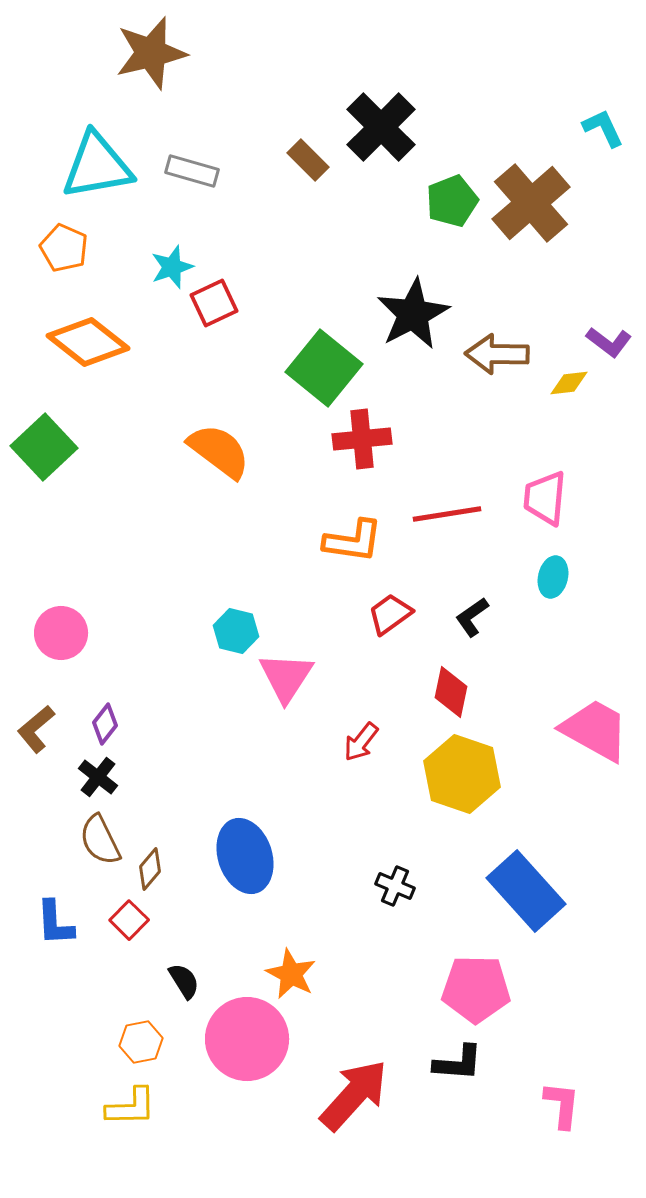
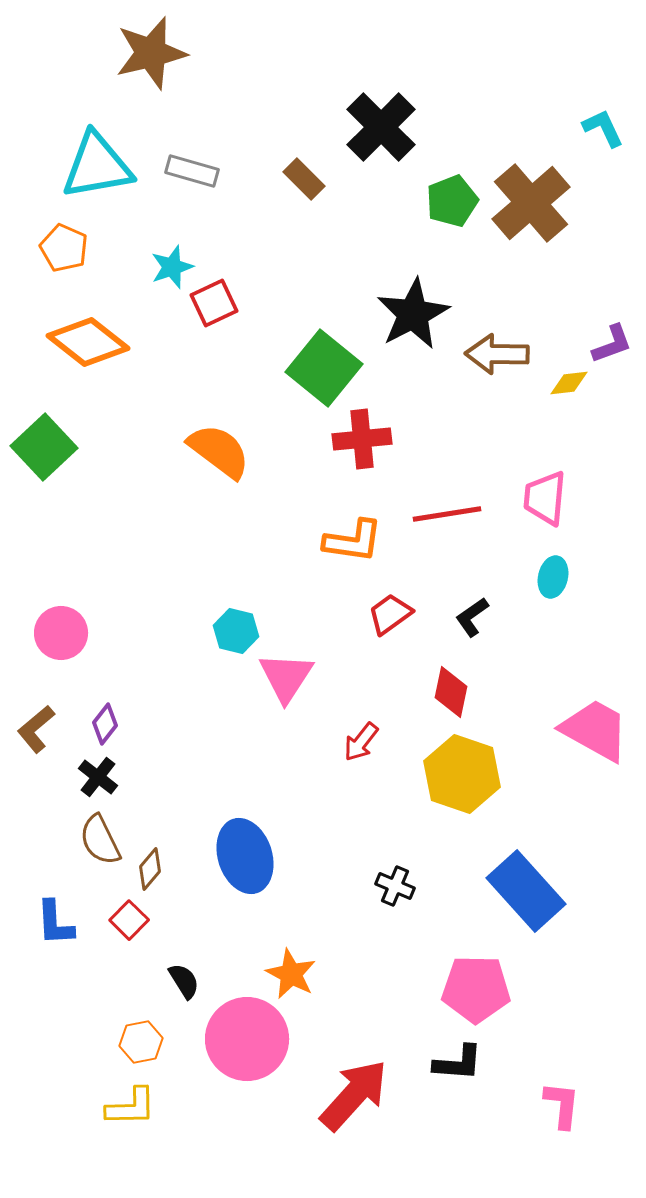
brown rectangle at (308, 160): moved 4 px left, 19 px down
purple L-shape at (609, 342): moved 3 px right, 2 px down; rotated 57 degrees counterclockwise
